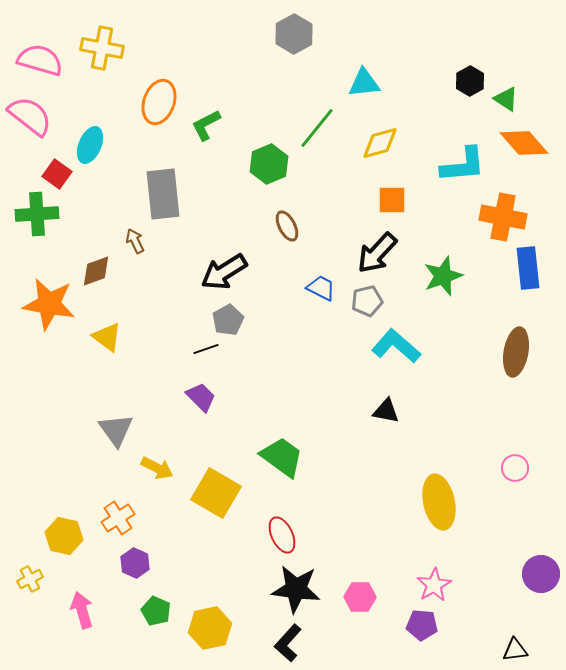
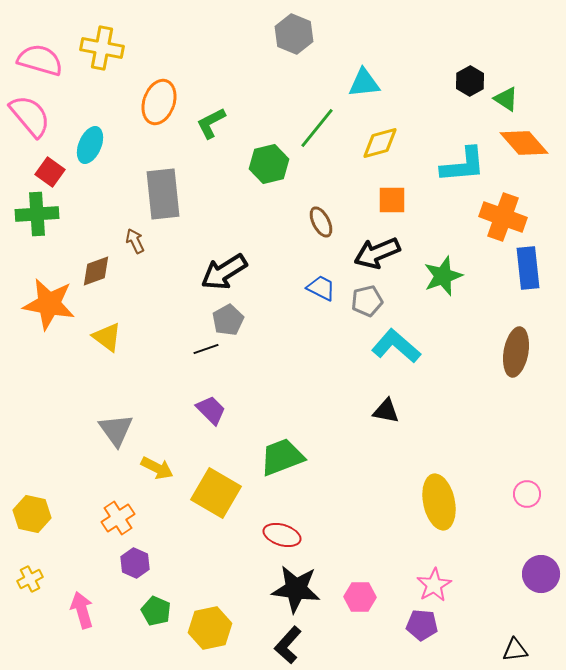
gray hexagon at (294, 34): rotated 9 degrees counterclockwise
pink semicircle at (30, 116): rotated 12 degrees clockwise
green L-shape at (206, 125): moved 5 px right, 2 px up
green hexagon at (269, 164): rotated 9 degrees clockwise
red square at (57, 174): moved 7 px left, 2 px up
orange cross at (503, 217): rotated 9 degrees clockwise
brown ellipse at (287, 226): moved 34 px right, 4 px up
black arrow at (377, 253): rotated 24 degrees clockwise
purple trapezoid at (201, 397): moved 10 px right, 13 px down
green trapezoid at (282, 457): rotated 57 degrees counterclockwise
pink circle at (515, 468): moved 12 px right, 26 px down
red ellipse at (282, 535): rotated 48 degrees counterclockwise
yellow hexagon at (64, 536): moved 32 px left, 22 px up
black L-shape at (288, 643): moved 2 px down
